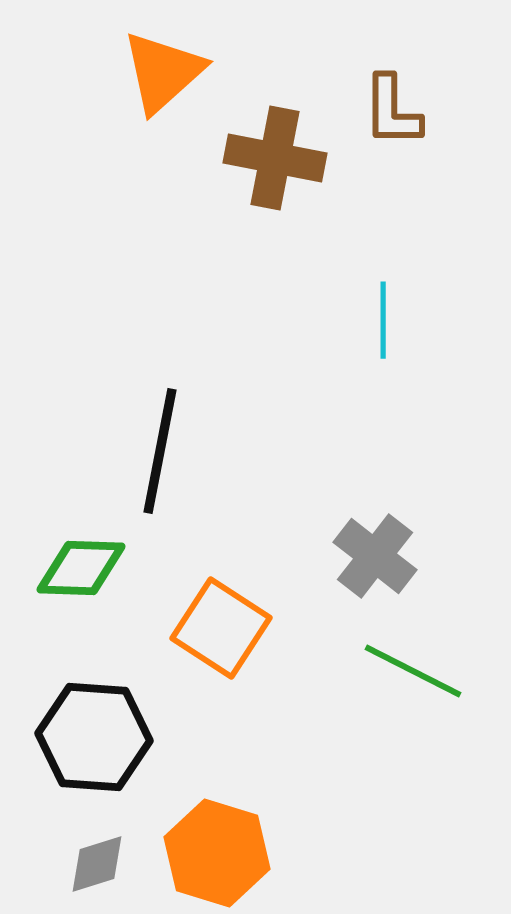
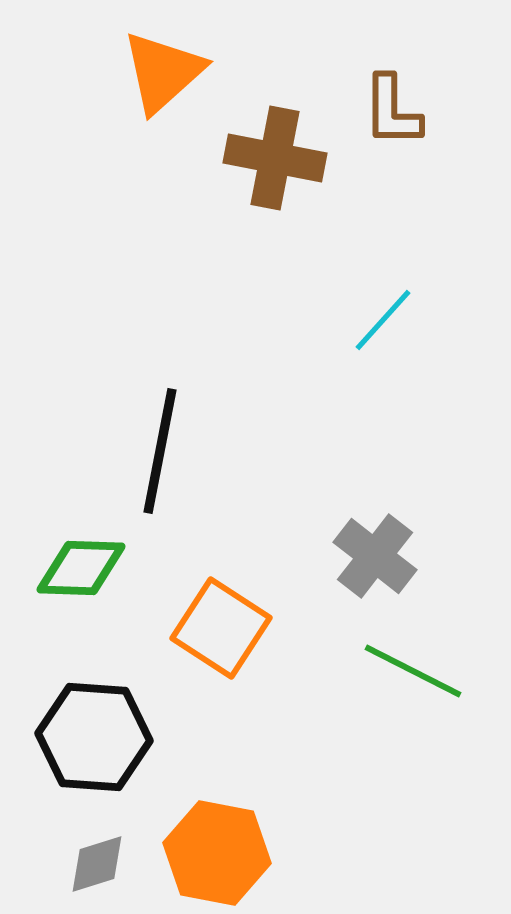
cyan line: rotated 42 degrees clockwise
orange hexagon: rotated 6 degrees counterclockwise
